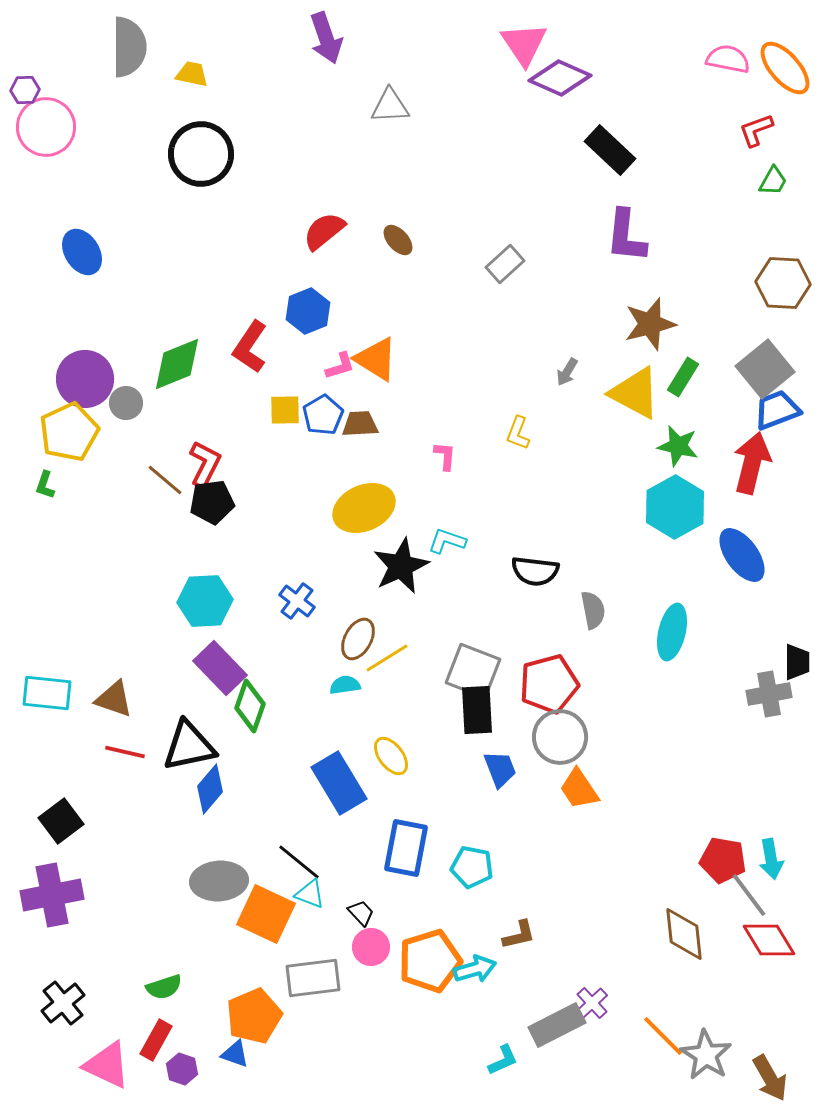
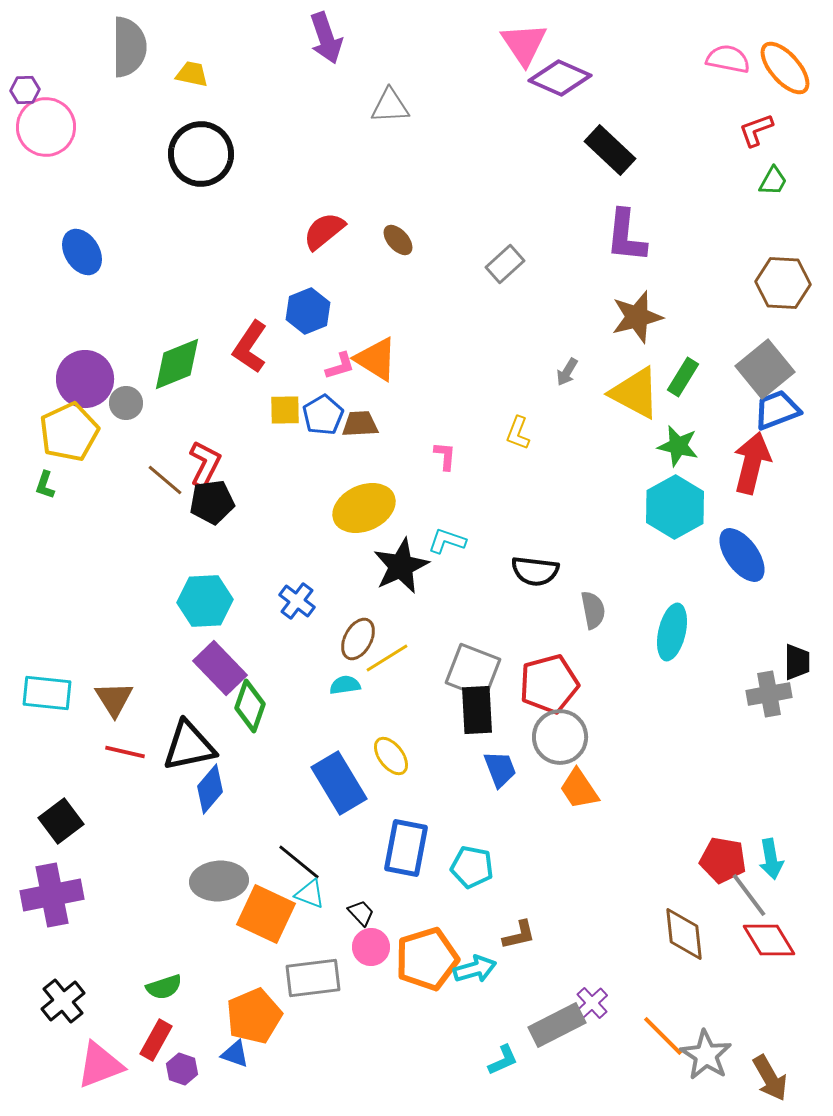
brown star at (650, 324): moved 13 px left, 7 px up
brown triangle at (114, 699): rotated 39 degrees clockwise
orange pentagon at (430, 961): moved 3 px left, 2 px up
black cross at (63, 1003): moved 2 px up
pink triangle at (107, 1065): moved 7 px left; rotated 46 degrees counterclockwise
